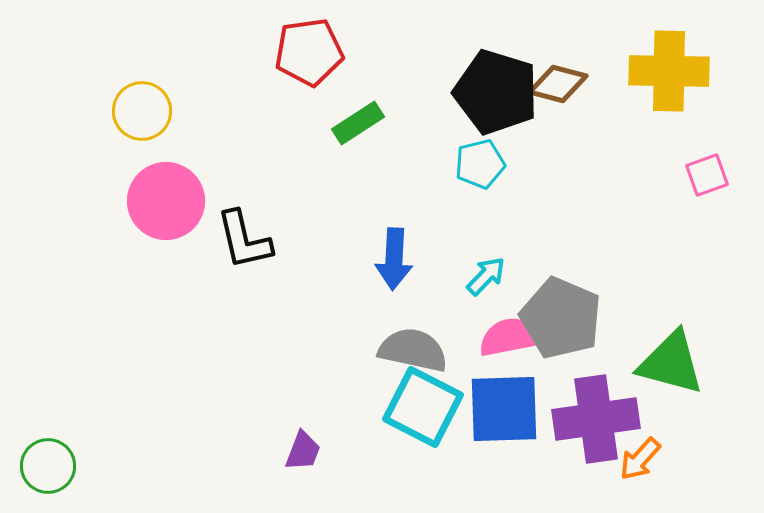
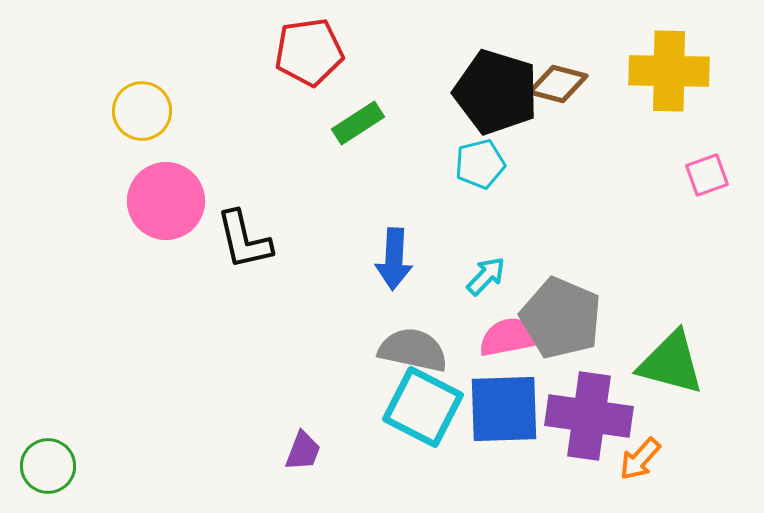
purple cross: moved 7 px left, 3 px up; rotated 16 degrees clockwise
